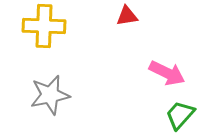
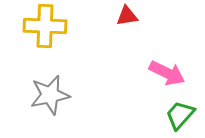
yellow cross: moved 1 px right
